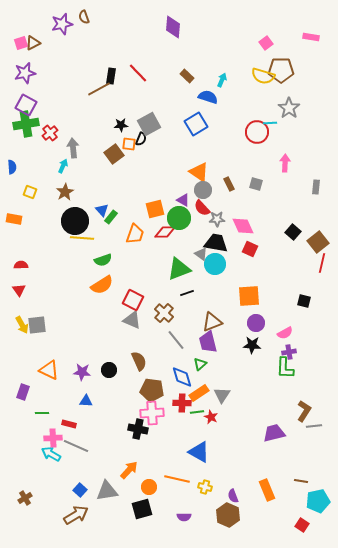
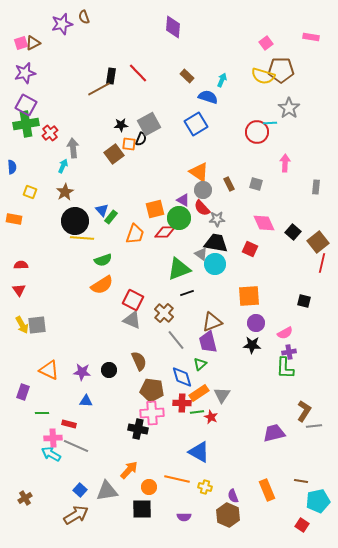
pink diamond at (243, 226): moved 21 px right, 3 px up
black square at (142, 509): rotated 15 degrees clockwise
